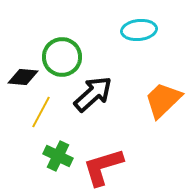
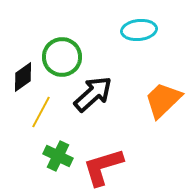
black diamond: rotated 40 degrees counterclockwise
